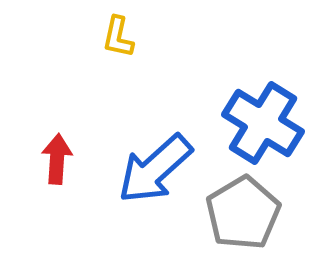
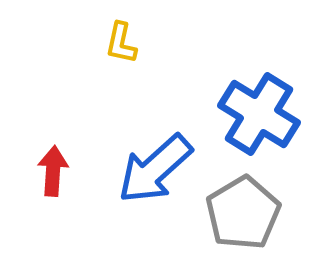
yellow L-shape: moved 3 px right, 6 px down
blue cross: moved 4 px left, 9 px up
red arrow: moved 4 px left, 12 px down
